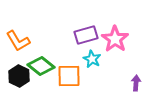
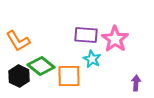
purple rectangle: rotated 20 degrees clockwise
